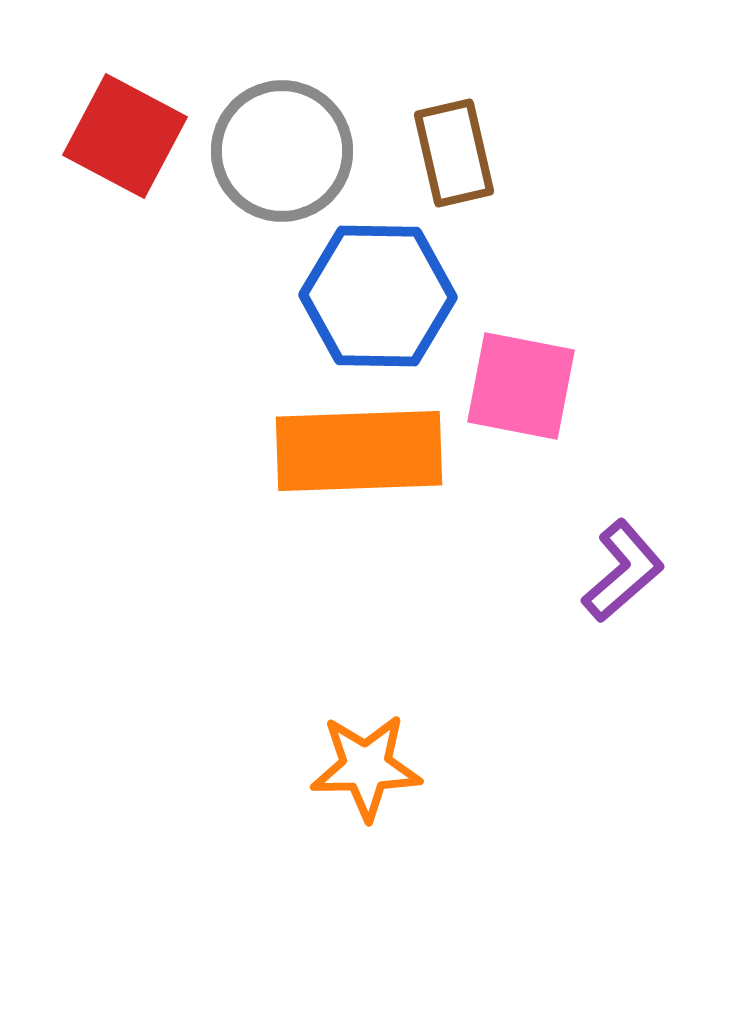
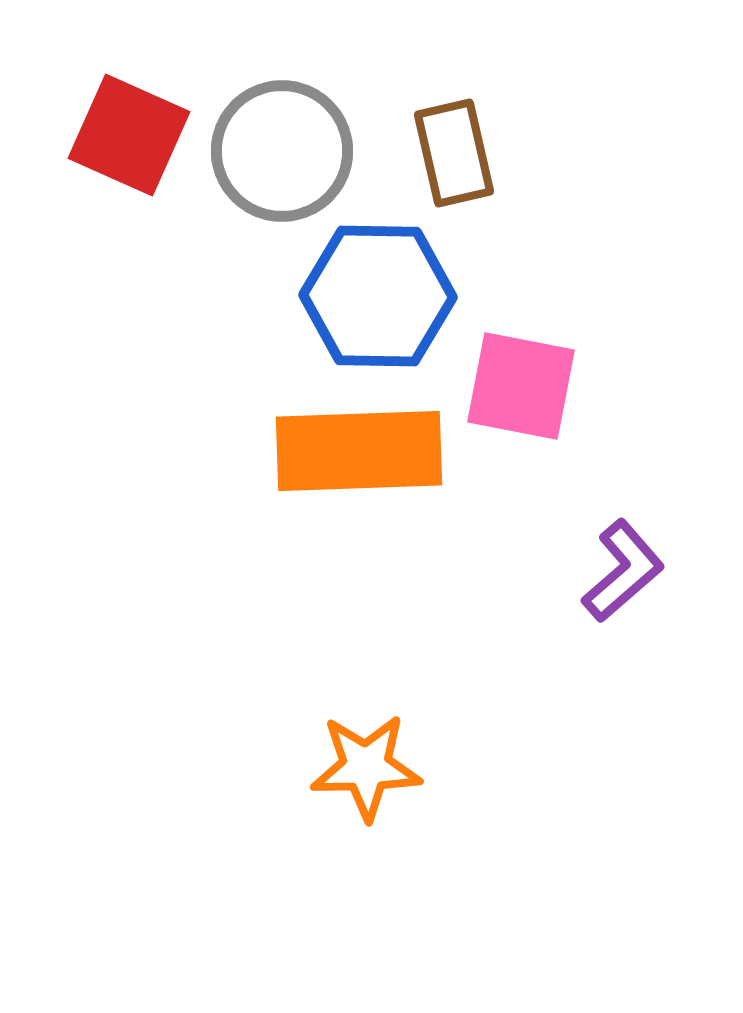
red square: moved 4 px right, 1 px up; rotated 4 degrees counterclockwise
